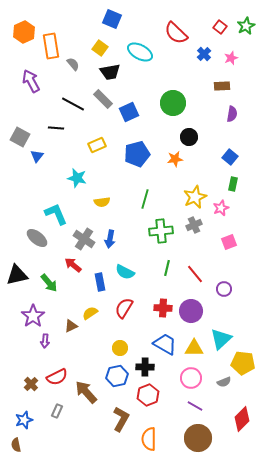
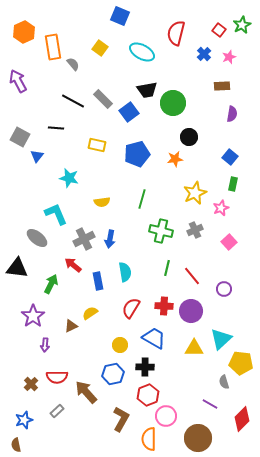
blue square at (112, 19): moved 8 px right, 3 px up
green star at (246, 26): moved 4 px left, 1 px up
red square at (220, 27): moved 1 px left, 3 px down
red semicircle at (176, 33): rotated 60 degrees clockwise
orange rectangle at (51, 46): moved 2 px right, 1 px down
cyan ellipse at (140, 52): moved 2 px right
pink star at (231, 58): moved 2 px left, 1 px up
black trapezoid at (110, 72): moved 37 px right, 18 px down
purple arrow at (31, 81): moved 13 px left
black line at (73, 104): moved 3 px up
blue square at (129, 112): rotated 12 degrees counterclockwise
yellow rectangle at (97, 145): rotated 36 degrees clockwise
cyan star at (77, 178): moved 8 px left
yellow star at (195, 197): moved 4 px up
green line at (145, 199): moved 3 px left
gray cross at (194, 225): moved 1 px right, 5 px down
green cross at (161, 231): rotated 20 degrees clockwise
gray cross at (84, 239): rotated 30 degrees clockwise
pink square at (229, 242): rotated 21 degrees counterclockwise
cyan semicircle at (125, 272): rotated 126 degrees counterclockwise
red line at (195, 274): moved 3 px left, 2 px down
black triangle at (17, 275): moved 7 px up; rotated 20 degrees clockwise
blue rectangle at (100, 282): moved 2 px left, 1 px up
green arrow at (49, 283): moved 2 px right, 1 px down; rotated 114 degrees counterclockwise
red semicircle at (124, 308): moved 7 px right
red cross at (163, 308): moved 1 px right, 2 px up
purple arrow at (45, 341): moved 4 px down
blue trapezoid at (165, 344): moved 11 px left, 6 px up
yellow circle at (120, 348): moved 3 px up
yellow pentagon at (243, 363): moved 2 px left
blue hexagon at (117, 376): moved 4 px left, 2 px up
red semicircle at (57, 377): rotated 25 degrees clockwise
pink circle at (191, 378): moved 25 px left, 38 px down
gray semicircle at (224, 382): rotated 96 degrees clockwise
purple line at (195, 406): moved 15 px right, 2 px up
gray rectangle at (57, 411): rotated 24 degrees clockwise
